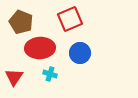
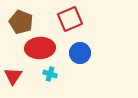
red triangle: moved 1 px left, 1 px up
